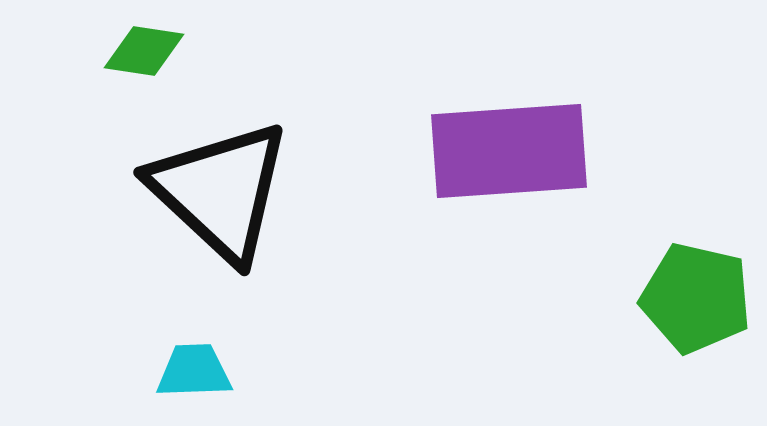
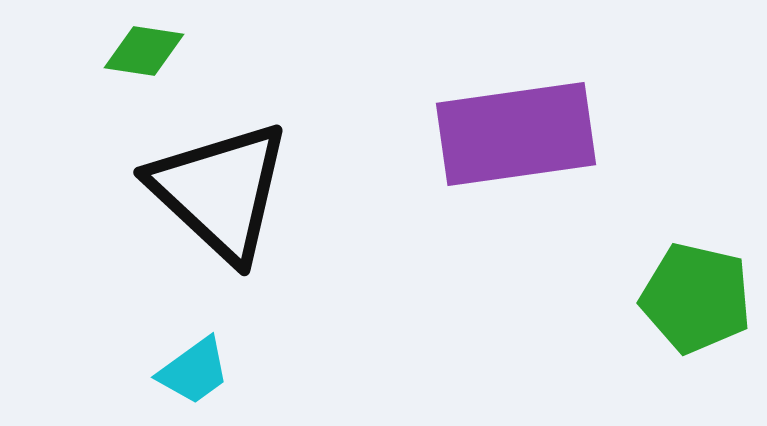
purple rectangle: moved 7 px right, 17 px up; rotated 4 degrees counterclockwise
cyan trapezoid: rotated 146 degrees clockwise
